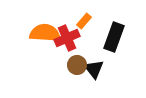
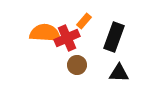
black triangle: moved 25 px right, 4 px down; rotated 50 degrees counterclockwise
